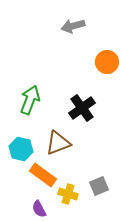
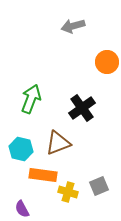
green arrow: moved 1 px right, 1 px up
orange rectangle: rotated 28 degrees counterclockwise
yellow cross: moved 2 px up
purple semicircle: moved 17 px left
